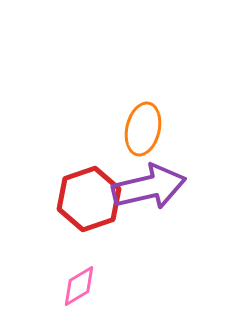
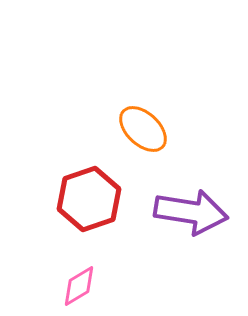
orange ellipse: rotated 60 degrees counterclockwise
purple arrow: moved 42 px right, 25 px down; rotated 22 degrees clockwise
